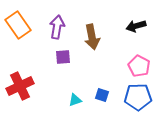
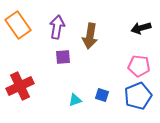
black arrow: moved 5 px right, 2 px down
brown arrow: moved 2 px left, 1 px up; rotated 20 degrees clockwise
pink pentagon: rotated 20 degrees counterclockwise
blue pentagon: moved 1 px up; rotated 20 degrees counterclockwise
